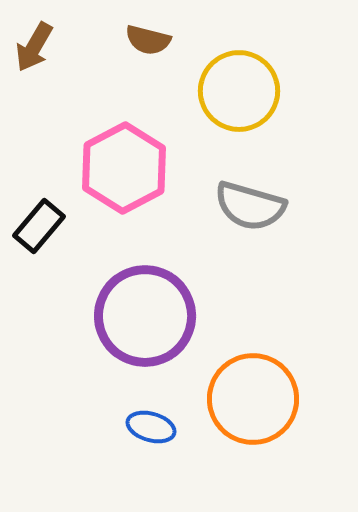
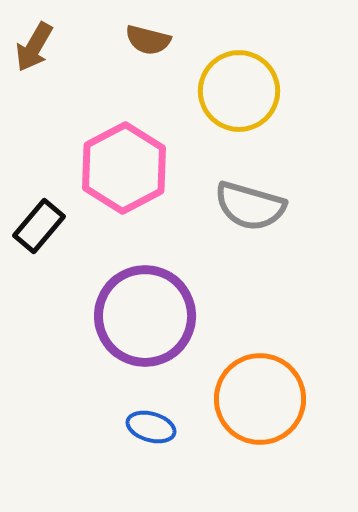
orange circle: moved 7 px right
